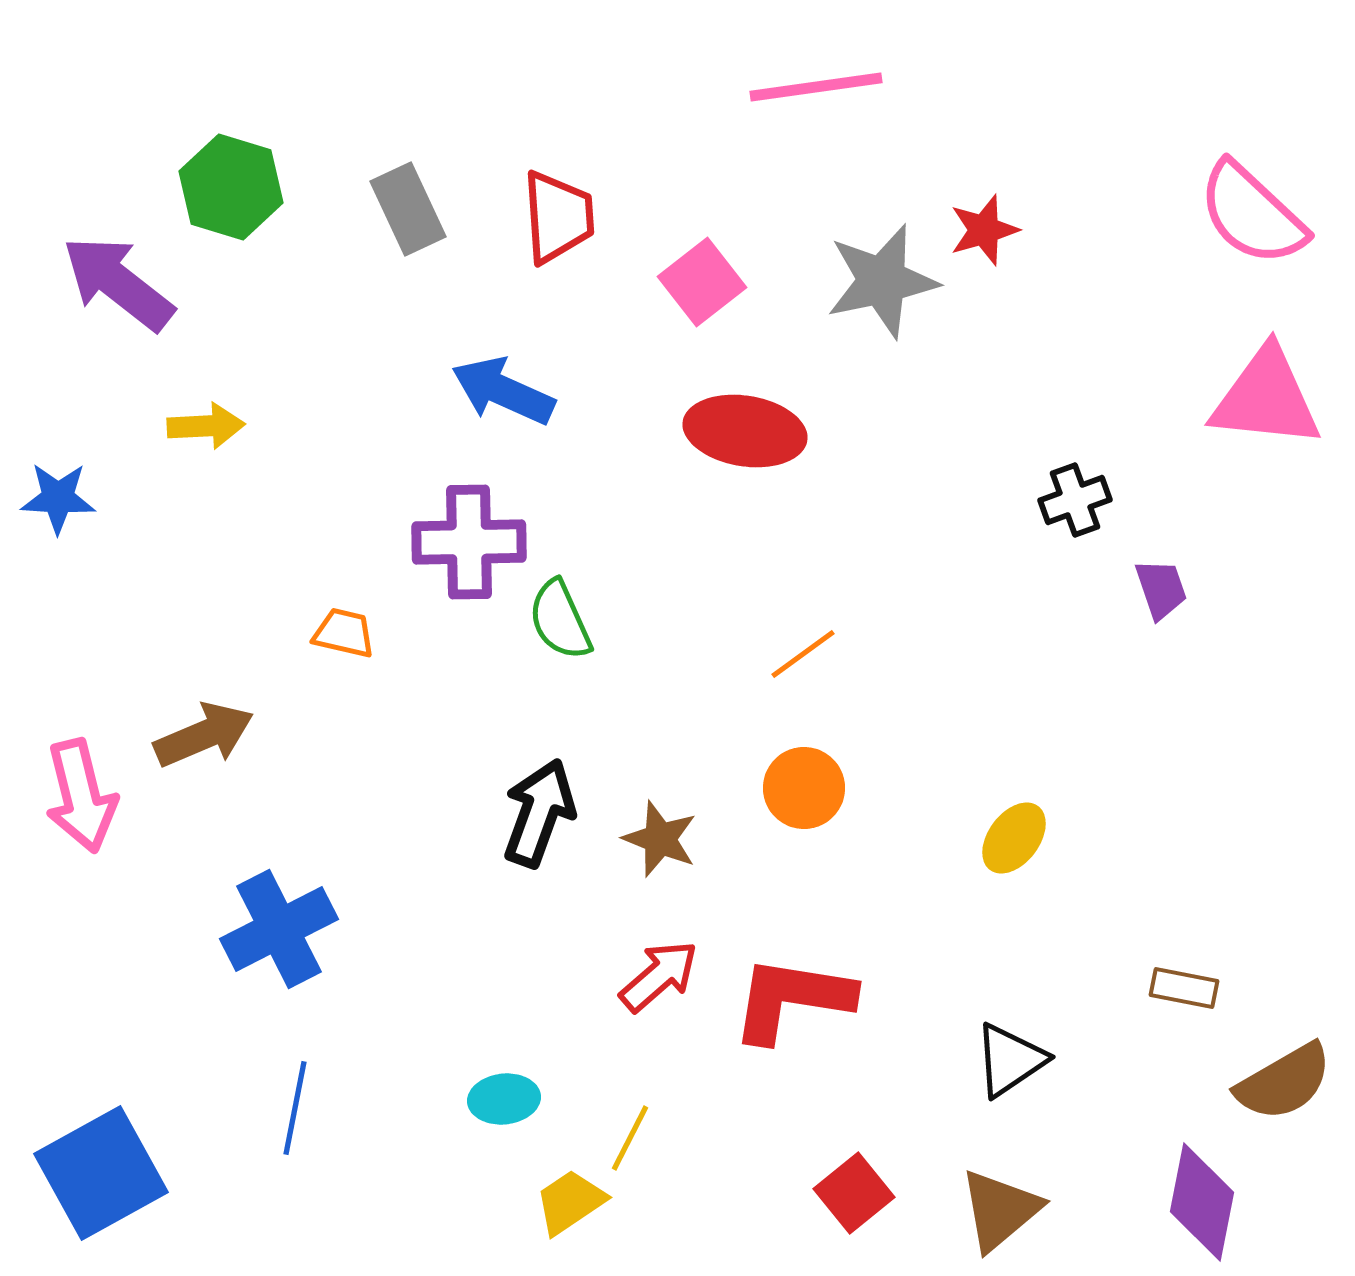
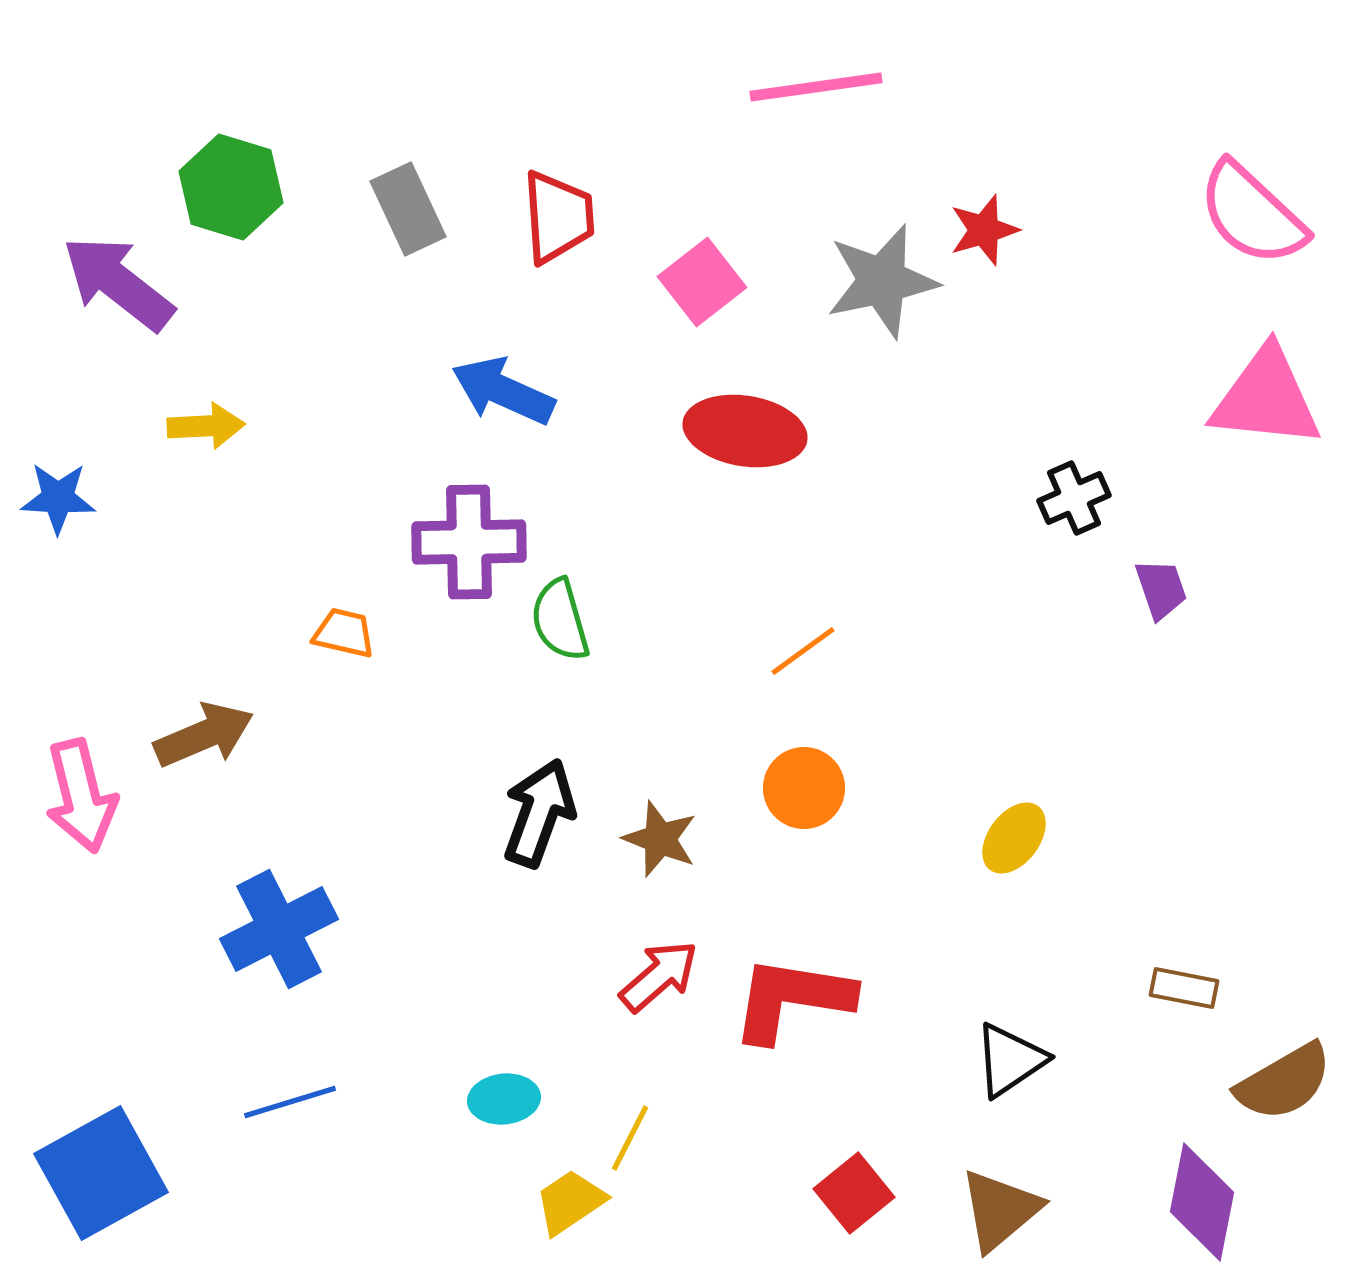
black cross: moved 1 px left, 2 px up; rotated 4 degrees counterclockwise
green semicircle: rotated 8 degrees clockwise
orange line: moved 3 px up
blue line: moved 5 px left, 6 px up; rotated 62 degrees clockwise
